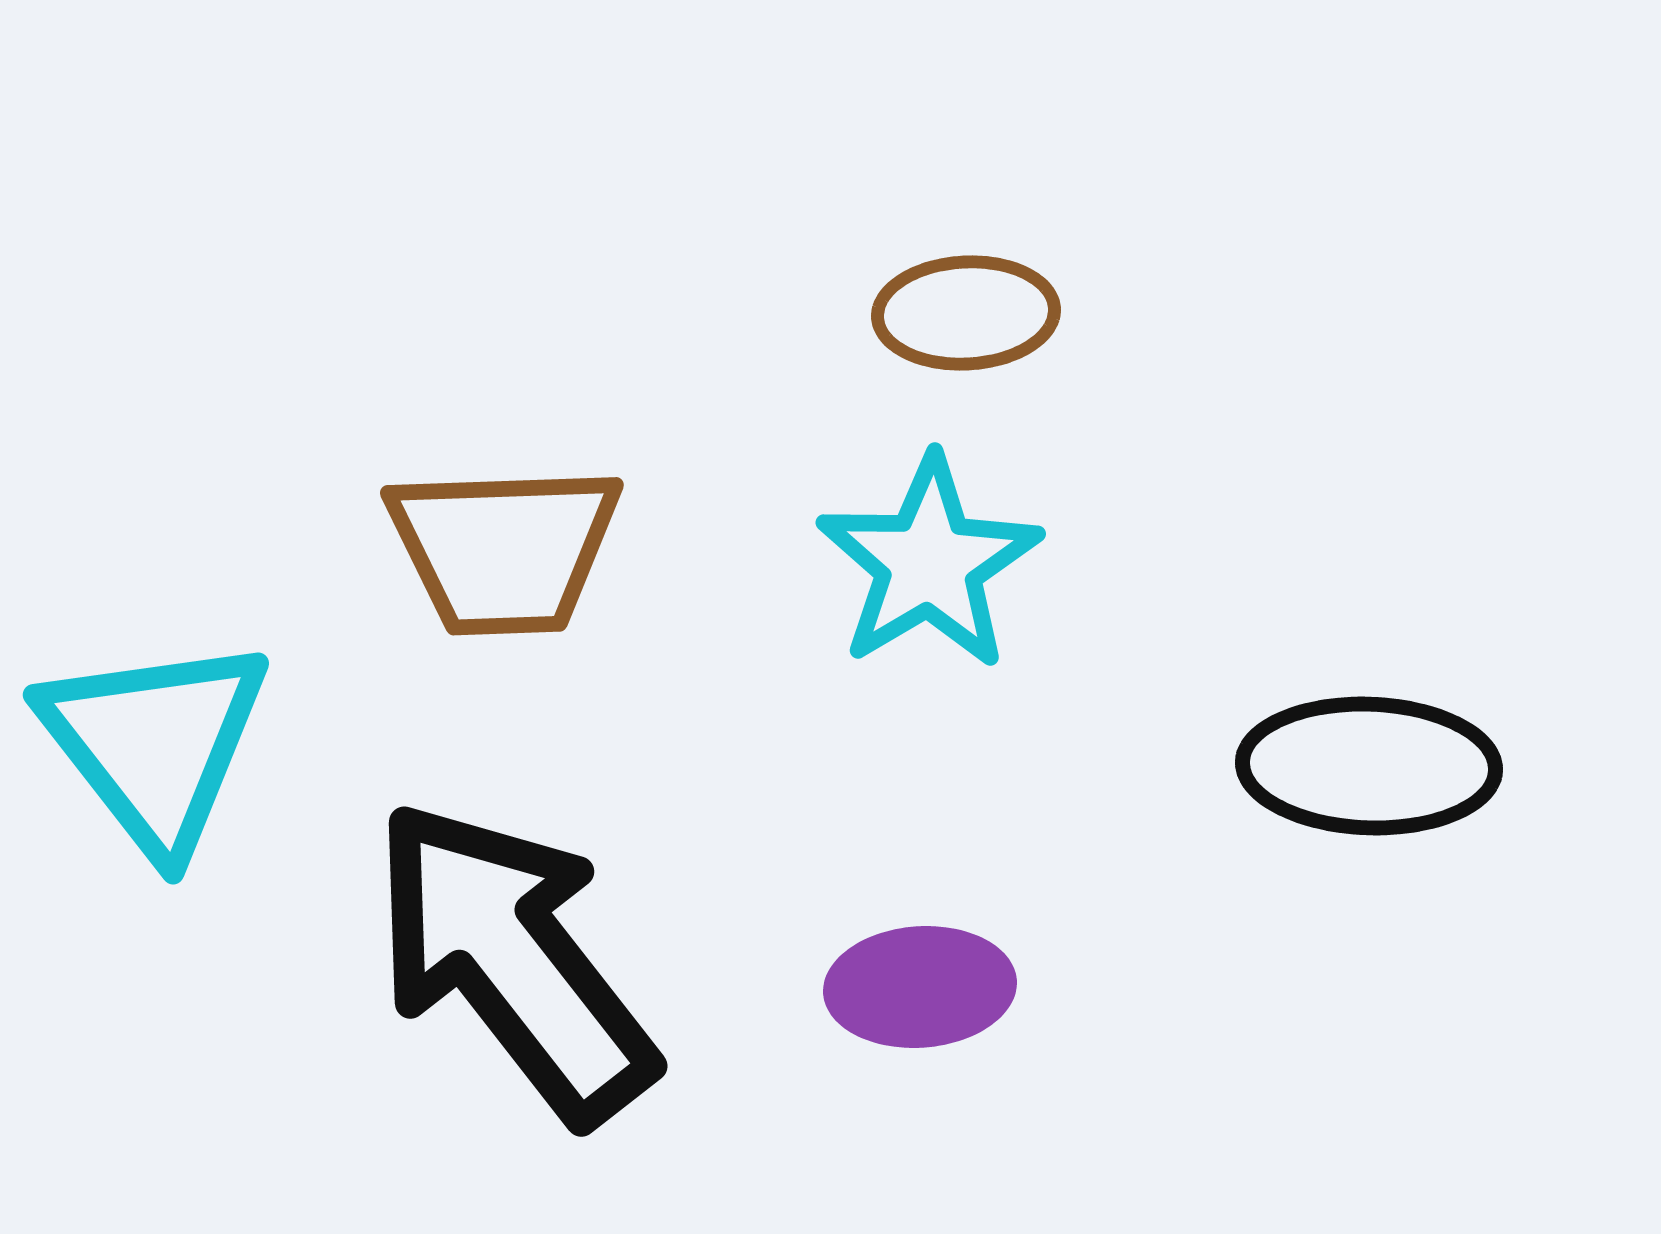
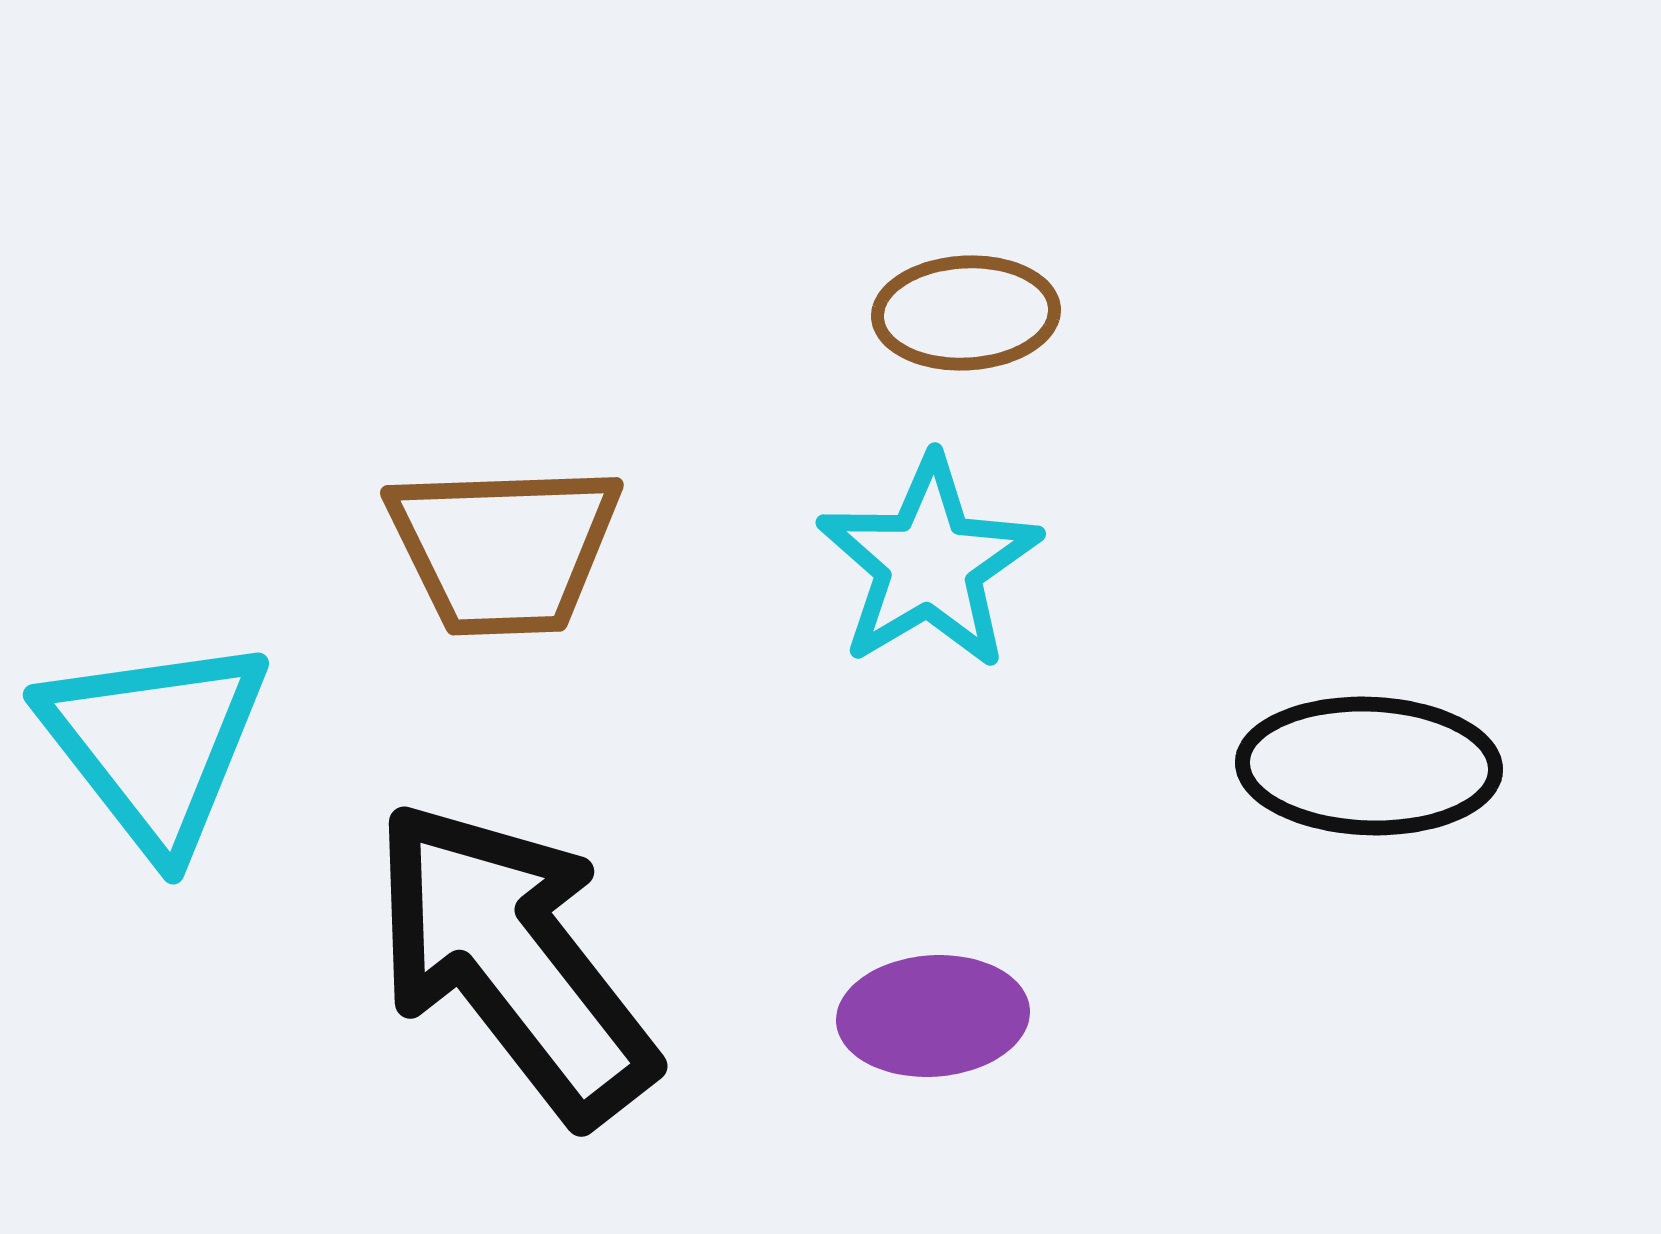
purple ellipse: moved 13 px right, 29 px down
